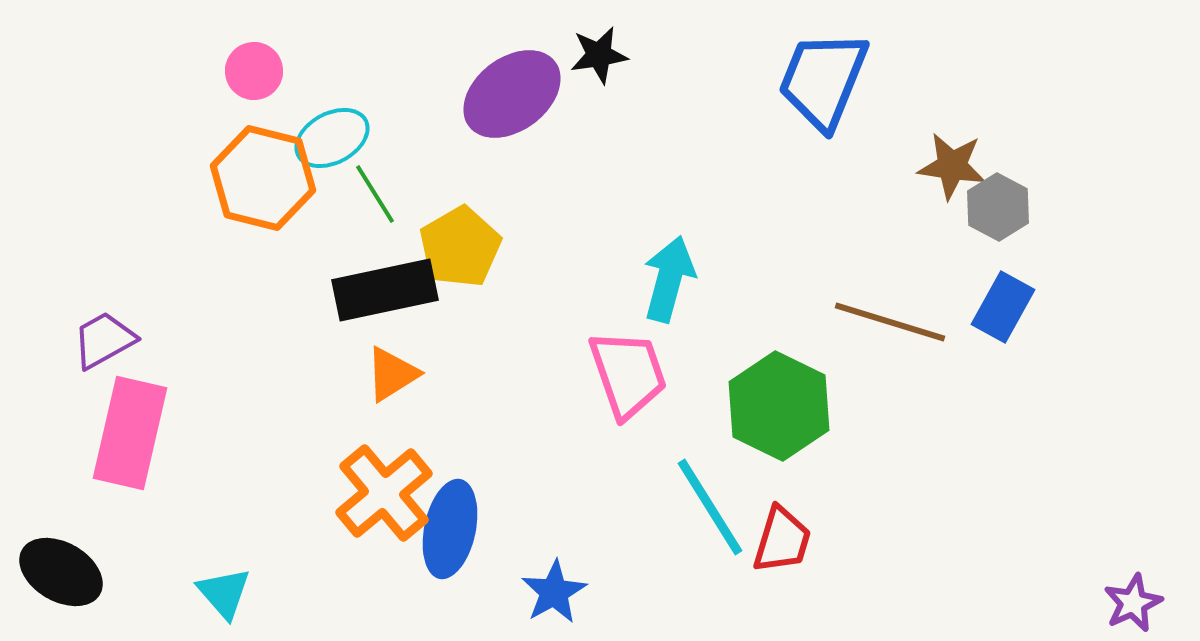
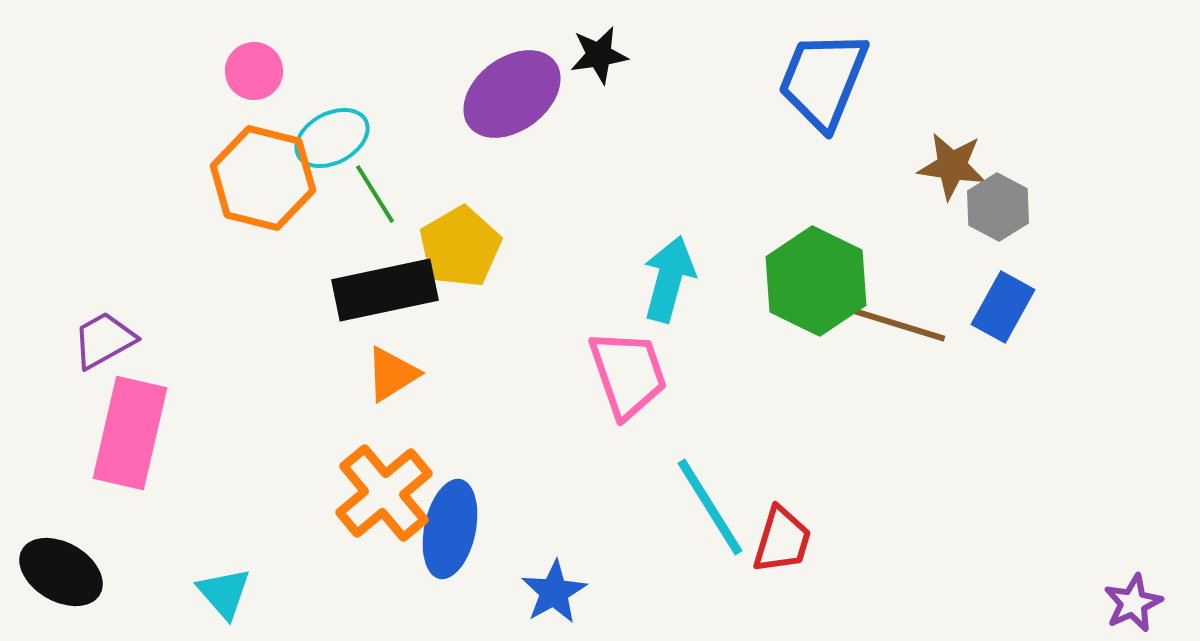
green hexagon: moved 37 px right, 125 px up
